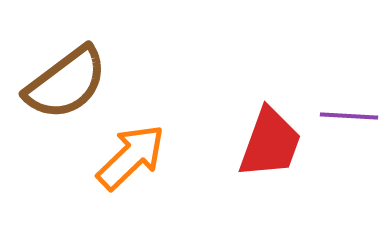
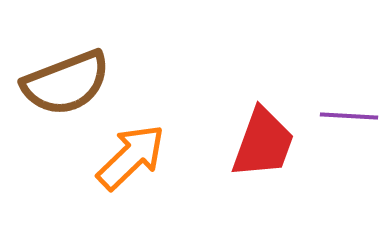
brown semicircle: rotated 16 degrees clockwise
red trapezoid: moved 7 px left
